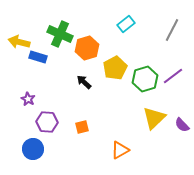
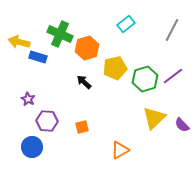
yellow pentagon: rotated 15 degrees clockwise
purple hexagon: moved 1 px up
blue circle: moved 1 px left, 2 px up
